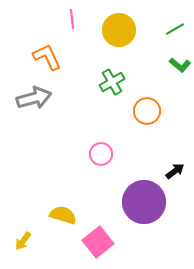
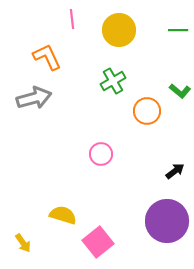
green line: moved 3 px right, 1 px down; rotated 30 degrees clockwise
green L-shape: moved 26 px down
green cross: moved 1 px right, 1 px up
purple circle: moved 23 px right, 19 px down
yellow arrow: moved 2 px down; rotated 72 degrees counterclockwise
